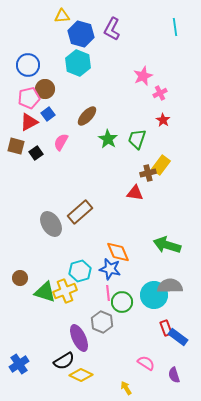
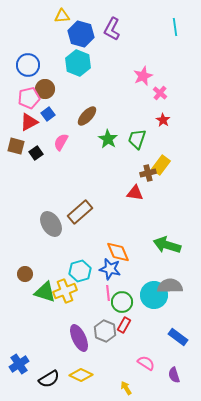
pink cross at (160, 93): rotated 24 degrees counterclockwise
brown circle at (20, 278): moved 5 px right, 4 px up
gray hexagon at (102, 322): moved 3 px right, 9 px down
red rectangle at (166, 328): moved 42 px left, 3 px up; rotated 49 degrees clockwise
black semicircle at (64, 361): moved 15 px left, 18 px down
